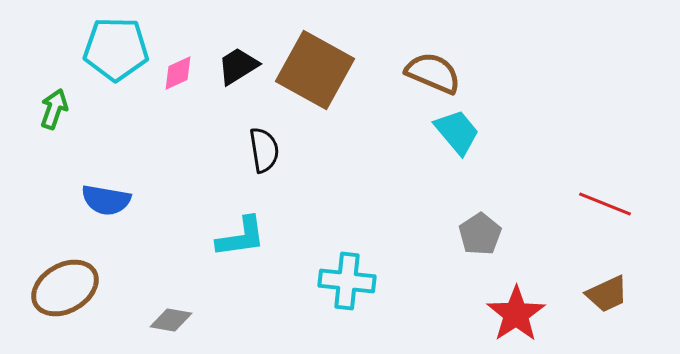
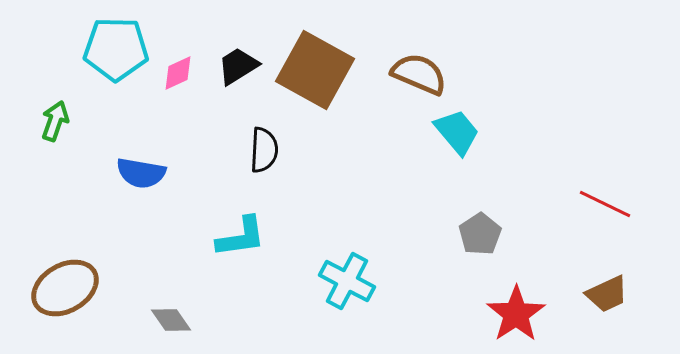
brown semicircle: moved 14 px left, 1 px down
green arrow: moved 1 px right, 12 px down
black semicircle: rotated 12 degrees clockwise
blue semicircle: moved 35 px right, 27 px up
red line: rotated 4 degrees clockwise
cyan cross: rotated 22 degrees clockwise
gray diamond: rotated 45 degrees clockwise
